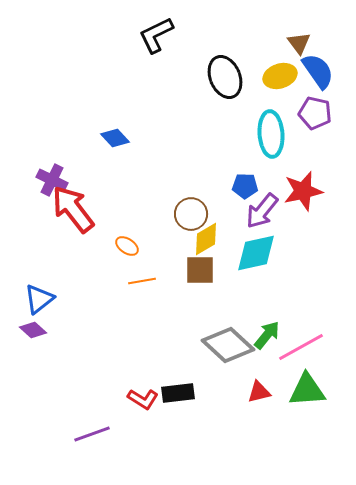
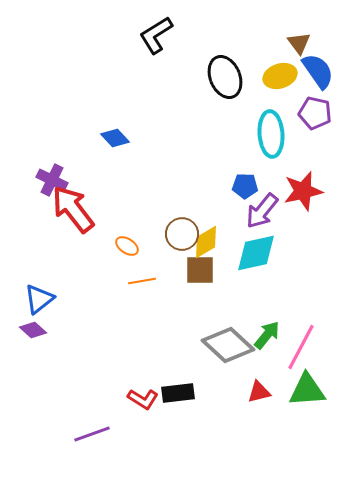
black L-shape: rotated 6 degrees counterclockwise
brown circle: moved 9 px left, 20 px down
yellow diamond: moved 3 px down
pink line: rotated 33 degrees counterclockwise
